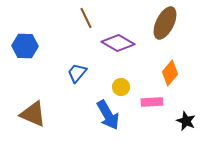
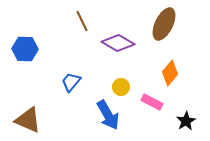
brown line: moved 4 px left, 3 px down
brown ellipse: moved 1 px left, 1 px down
blue hexagon: moved 3 px down
blue trapezoid: moved 6 px left, 9 px down
pink rectangle: rotated 30 degrees clockwise
brown triangle: moved 5 px left, 6 px down
black star: rotated 18 degrees clockwise
